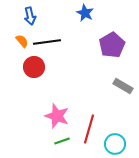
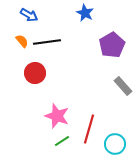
blue arrow: moved 1 px left, 1 px up; rotated 48 degrees counterclockwise
red circle: moved 1 px right, 6 px down
gray rectangle: rotated 18 degrees clockwise
green line: rotated 14 degrees counterclockwise
